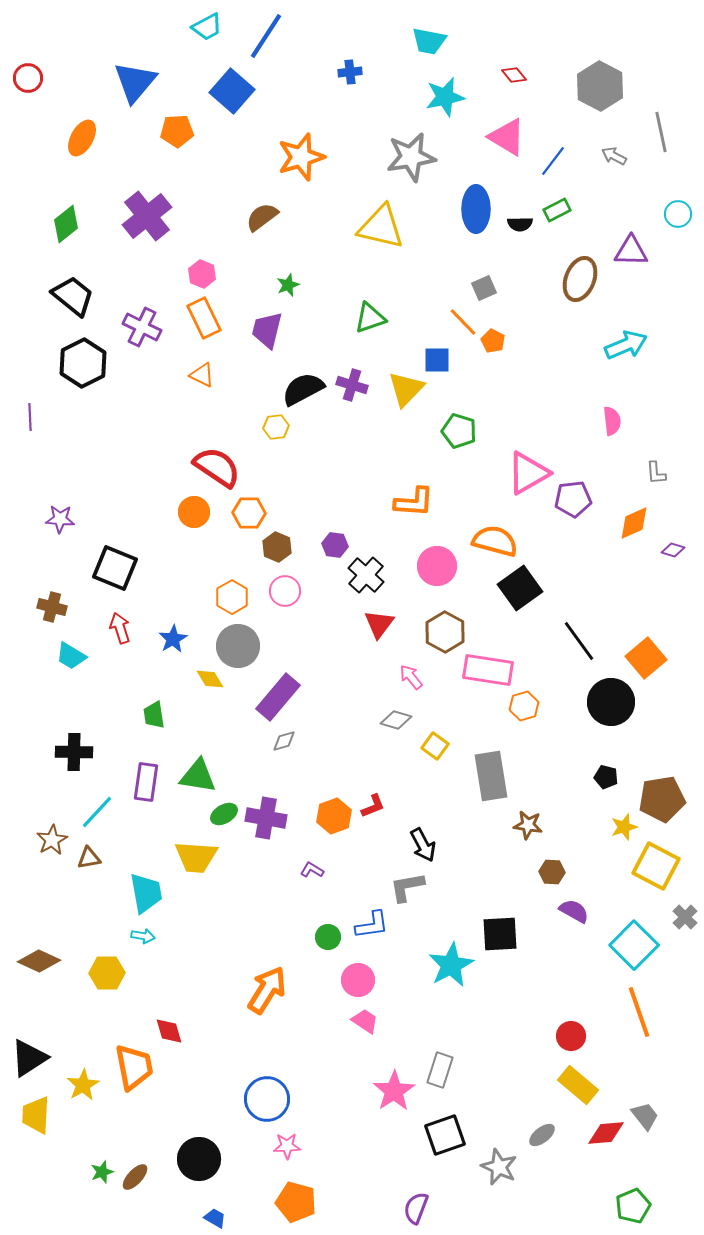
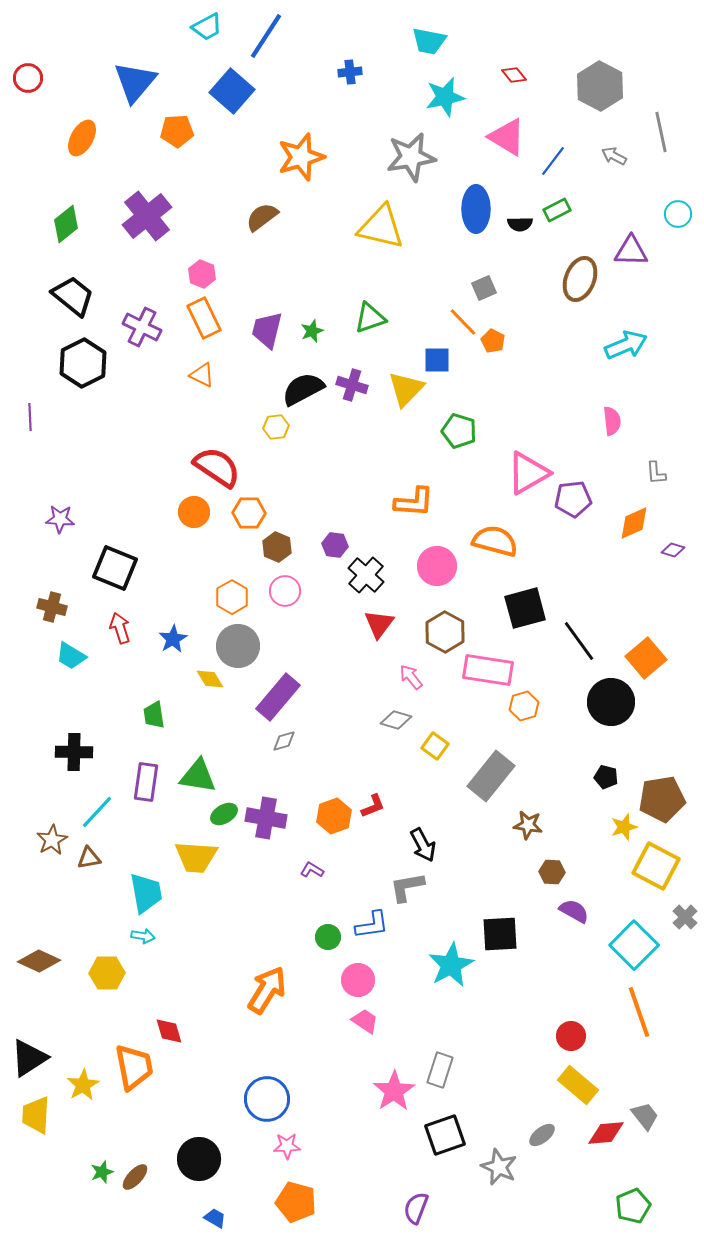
green star at (288, 285): moved 24 px right, 46 px down
black square at (520, 588): moved 5 px right, 20 px down; rotated 21 degrees clockwise
gray rectangle at (491, 776): rotated 48 degrees clockwise
